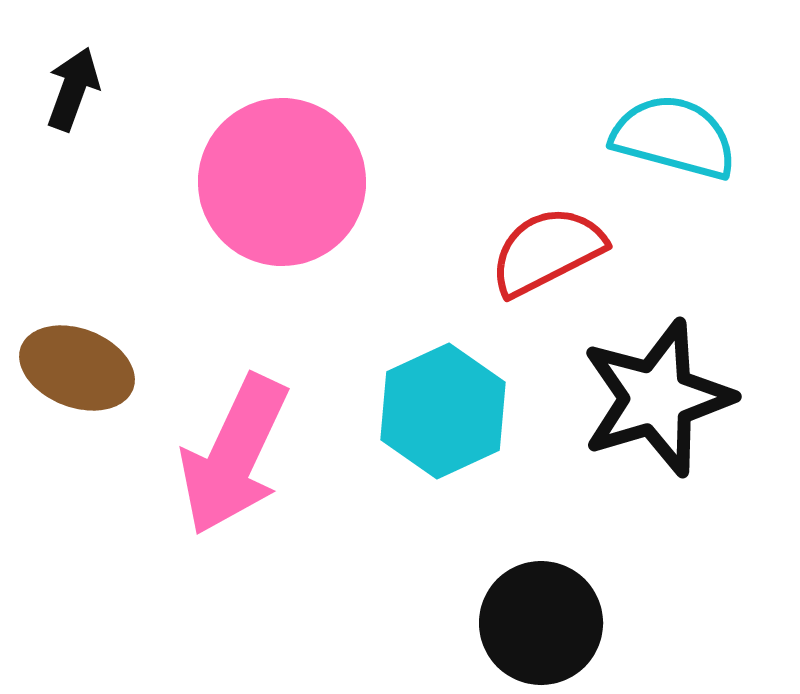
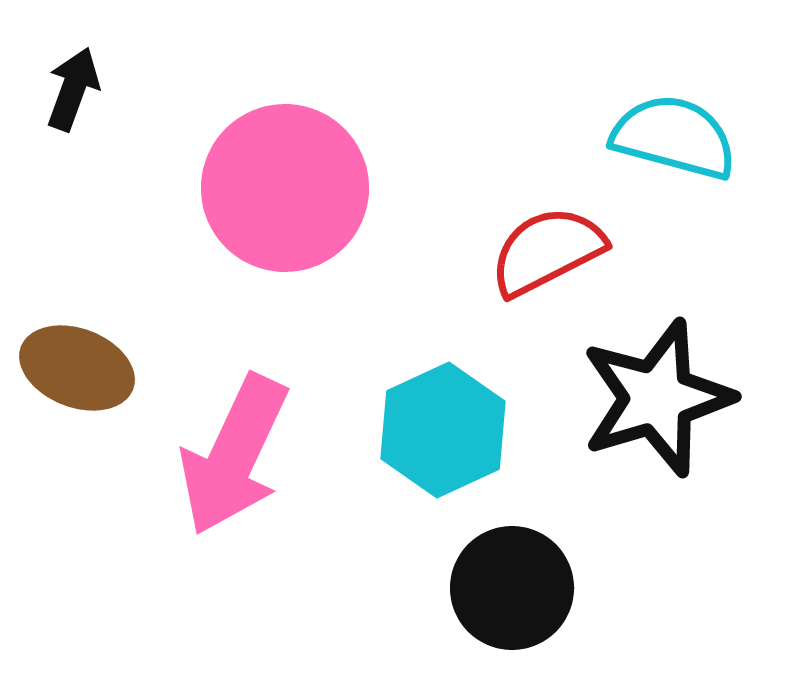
pink circle: moved 3 px right, 6 px down
cyan hexagon: moved 19 px down
black circle: moved 29 px left, 35 px up
